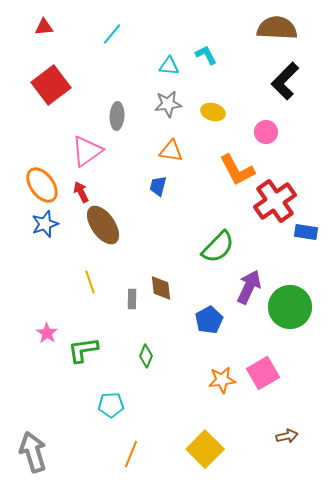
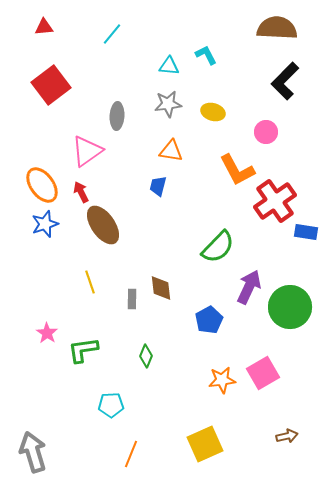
yellow square: moved 5 px up; rotated 21 degrees clockwise
